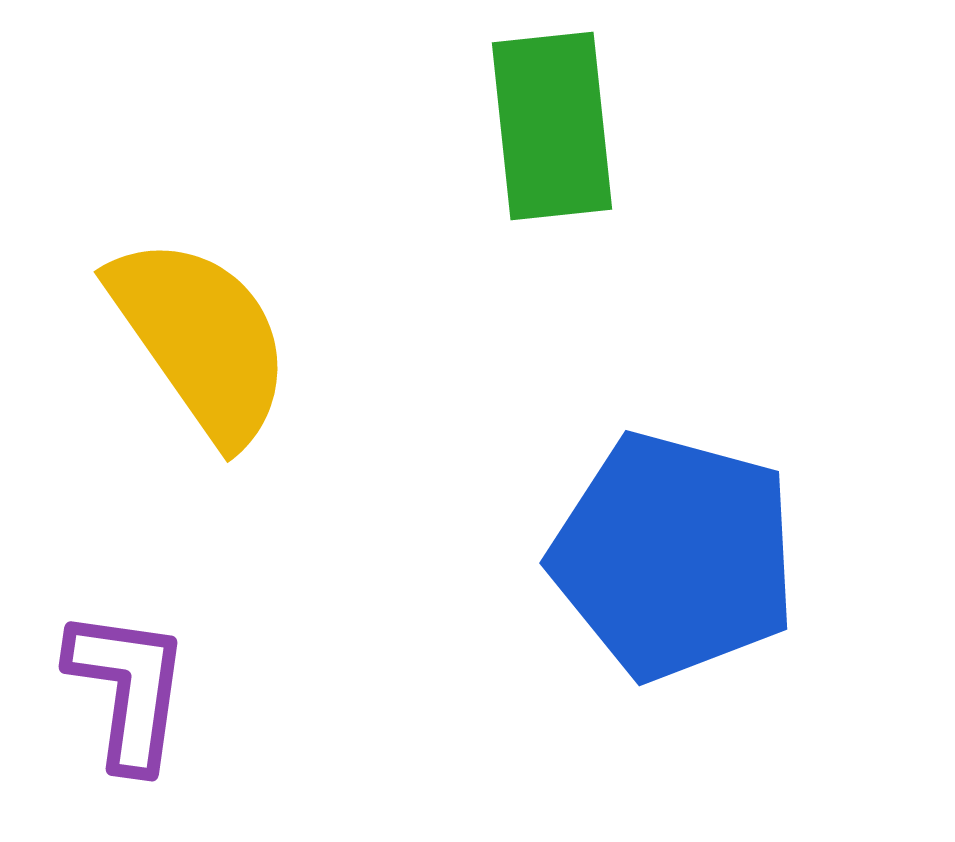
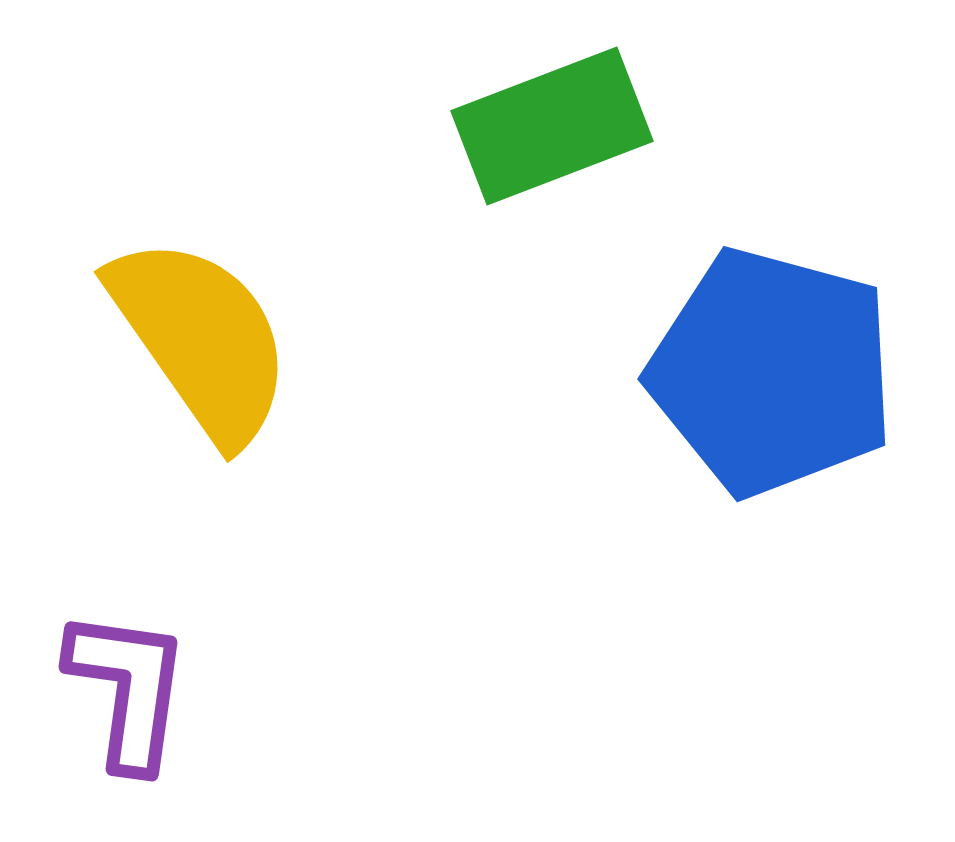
green rectangle: rotated 75 degrees clockwise
blue pentagon: moved 98 px right, 184 px up
